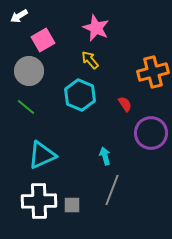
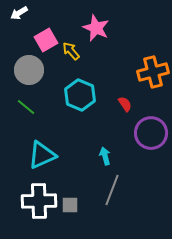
white arrow: moved 3 px up
pink square: moved 3 px right
yellow arrow: moved 19 px left, 9 px up
gray circle: moved 1 px up
gray square: moved 2 px left
